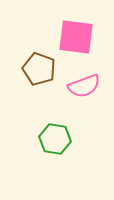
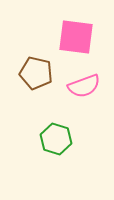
brown pentagon: moved 3 px left, 4 px down; rotated 8 degrees counterclockwise
green hexagon: moved 1 px right; rotated 8 degrees clockwise
